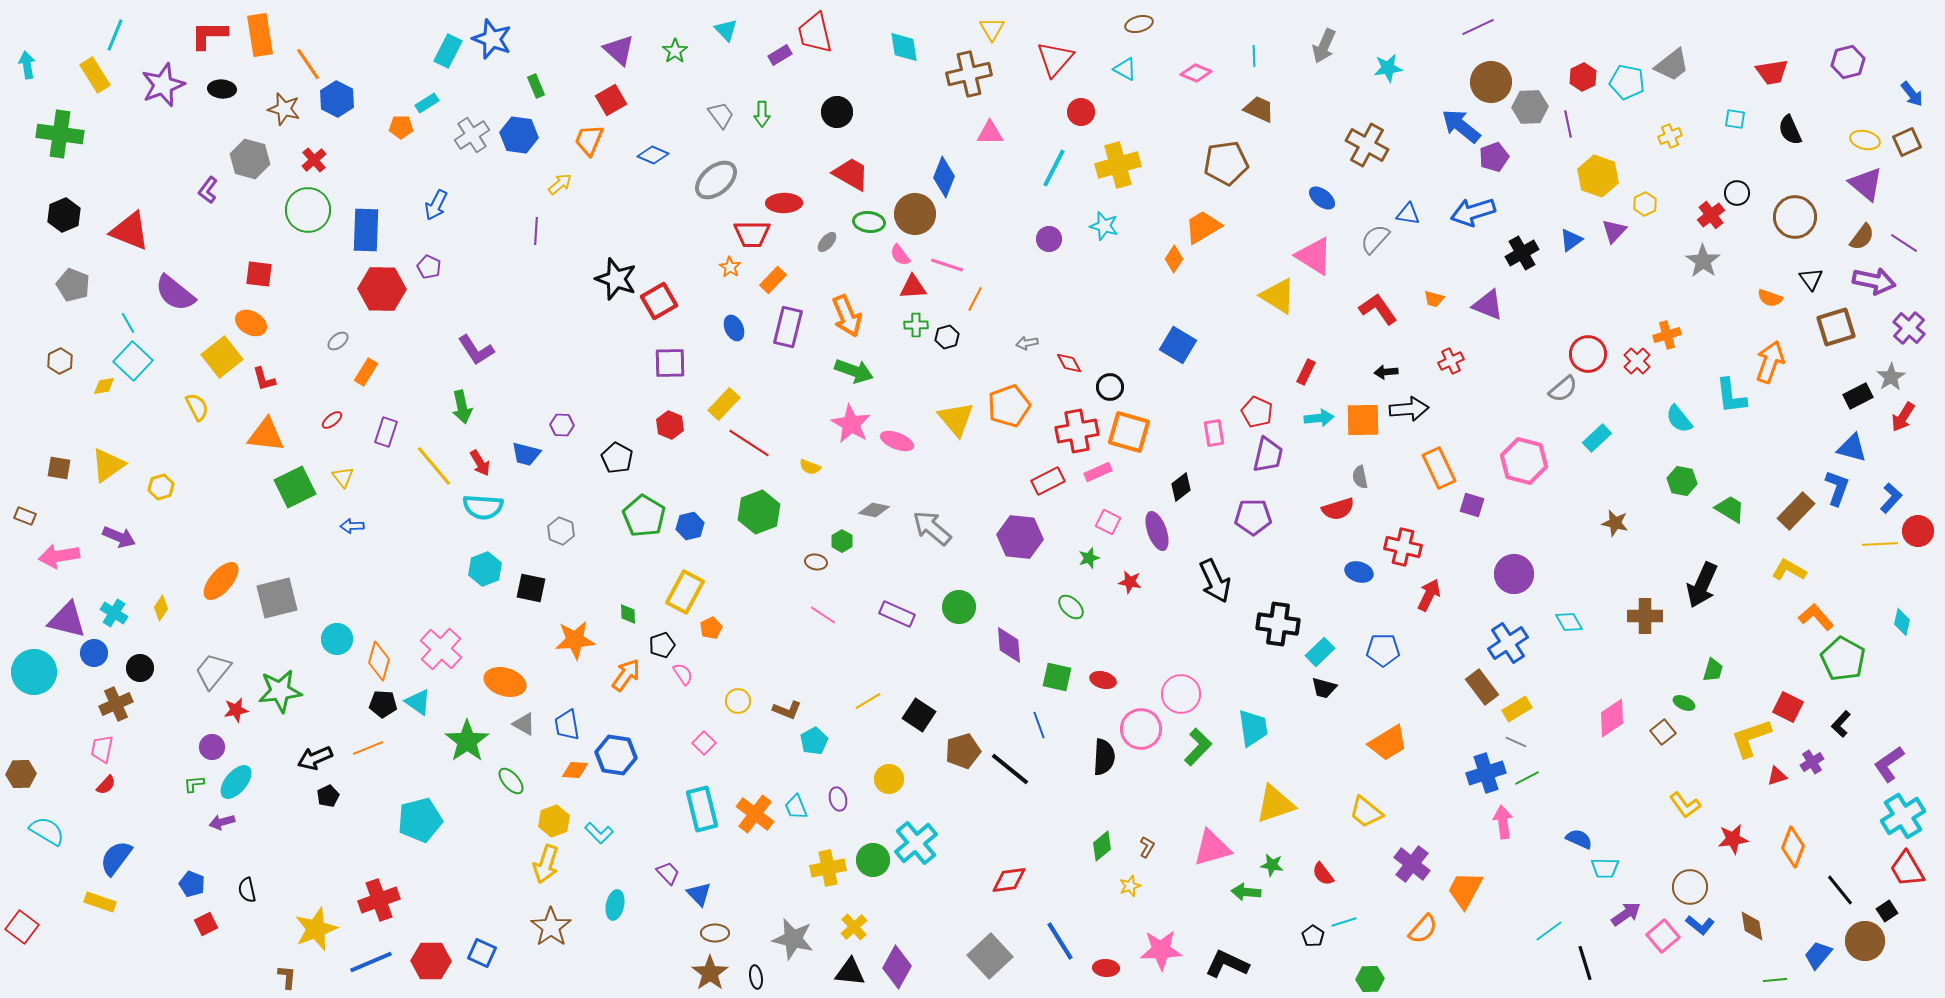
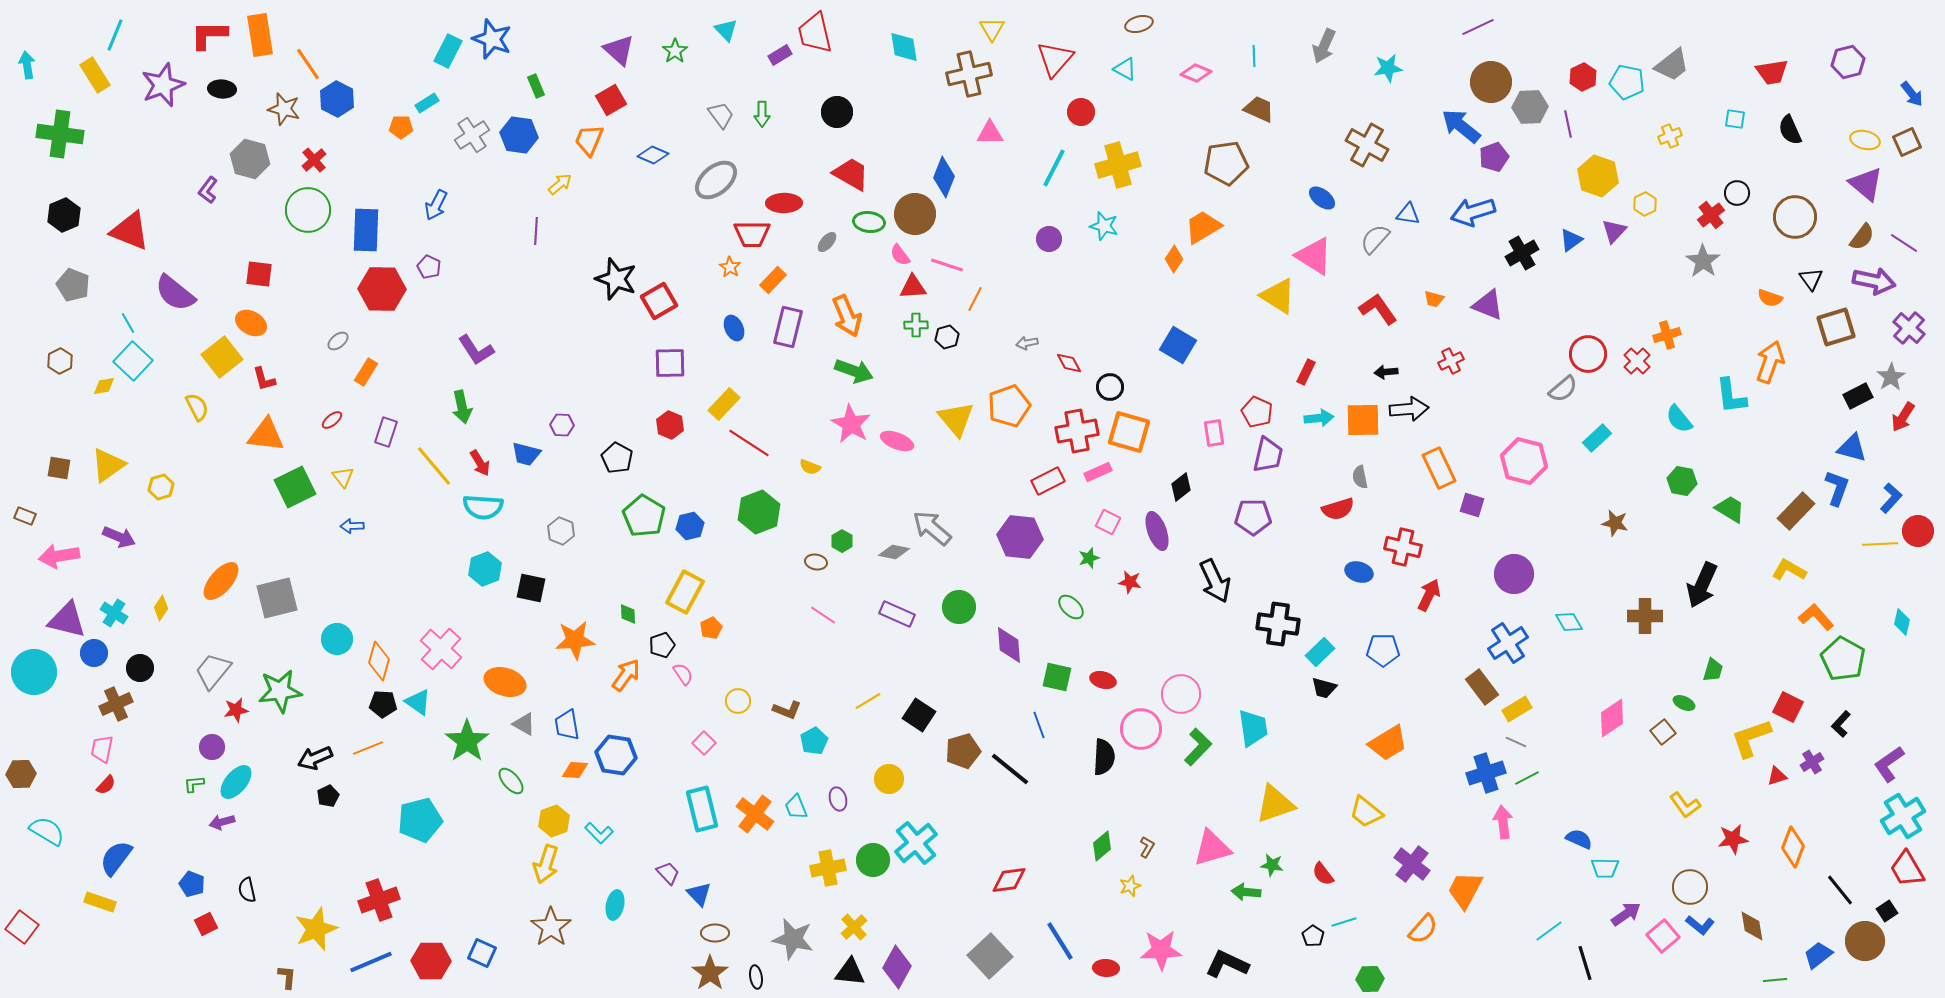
gray diamond at (874, 510): moved 20 px right, 42 px down
blue trapezoid at (1818, 955): rotated 12 degrees clockwise
